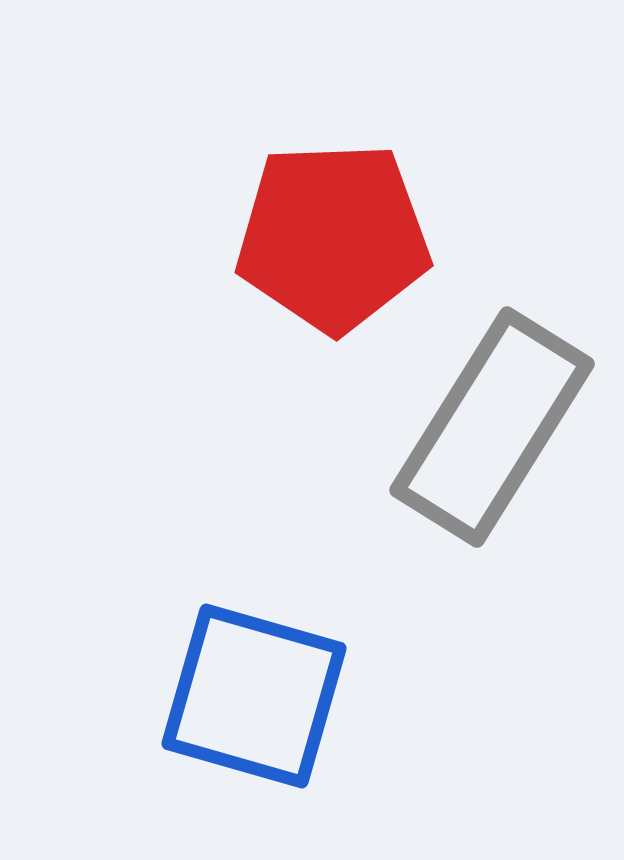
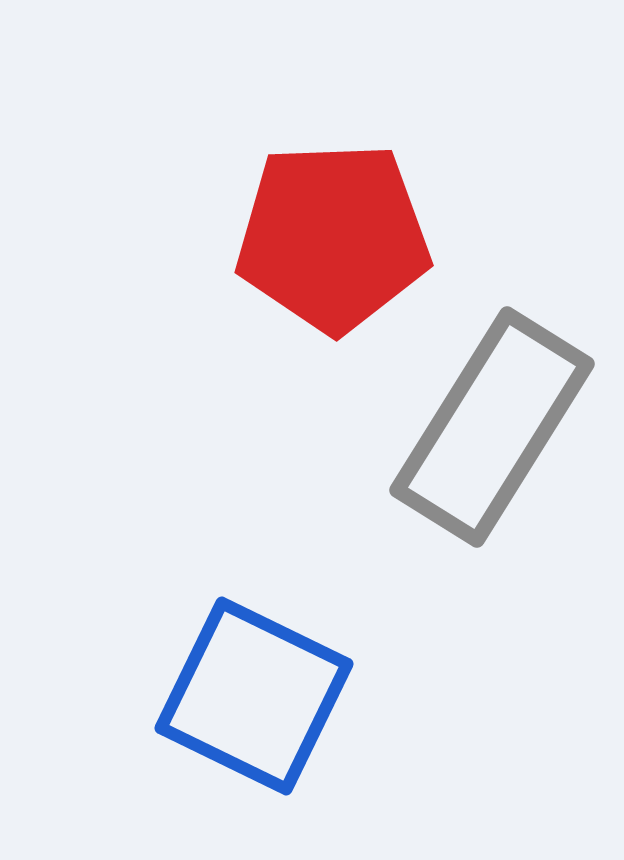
blue square: rotated 10 degrees clockwise
